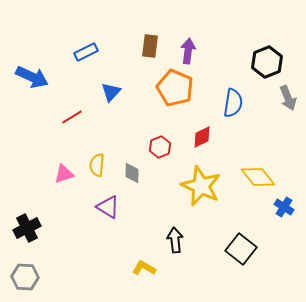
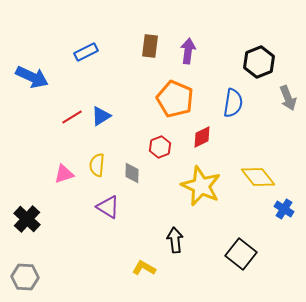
black hexagon: moved 8 px left
orange pentagon: moved 11 px down
blue triangle: moved 10 px left, 24 px down; rotated 15 degrees clockwise
blue cross: moved 2 px down
black cross: moved 9 px up; rotated 20 degrees counterclockwise
black square: moved 5 px down
